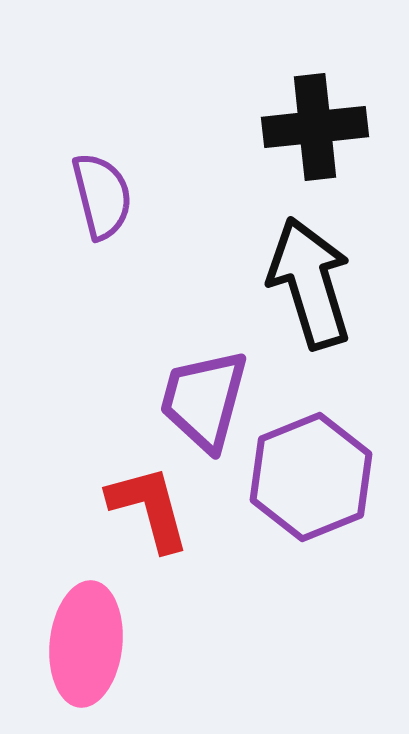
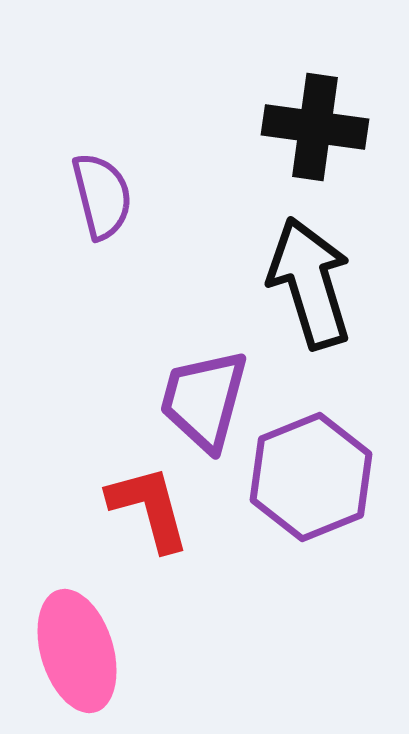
black cross: rotated 14 degrees clockwise
pink ellipse: moved 9 px left, 7 px down; rotated 23 degrees counterclockwise
